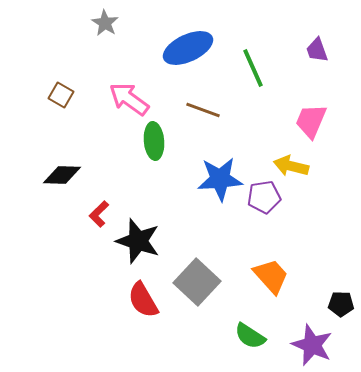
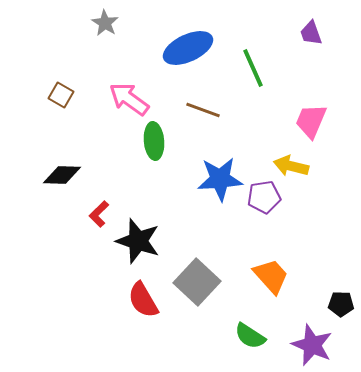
purple trapezoid: moved 6 px left, 17 px up
